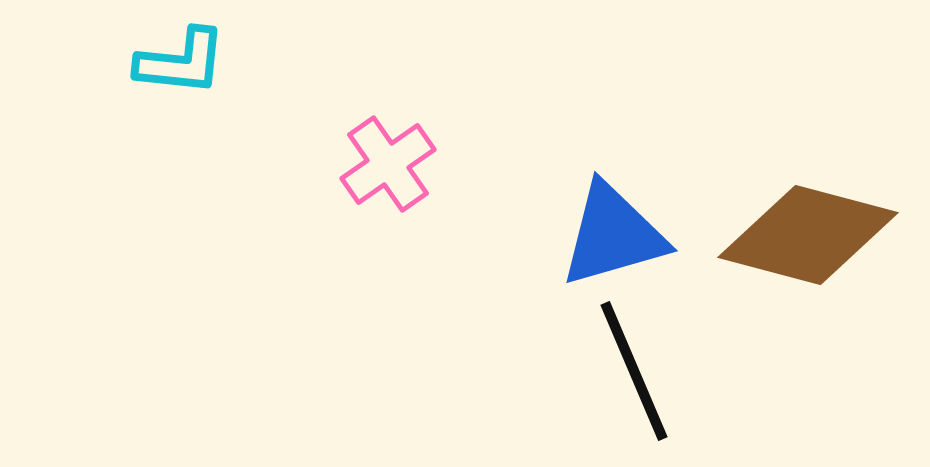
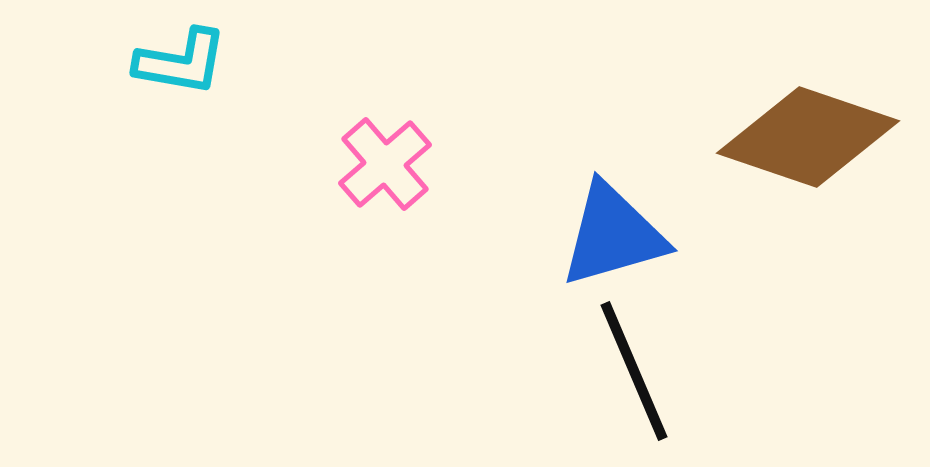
cyan L-shape: rotated 4 degrees clockwise
pink cross: moved 3 px left; rotated 6 degrees counterclockwise
brown diamond: moved 98 px up; rotated 4 degrees clockwise
